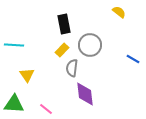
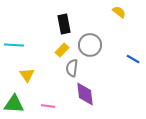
pink line: moved 2 px right, 3 px up; rotated 32 degrees counterclockwise
